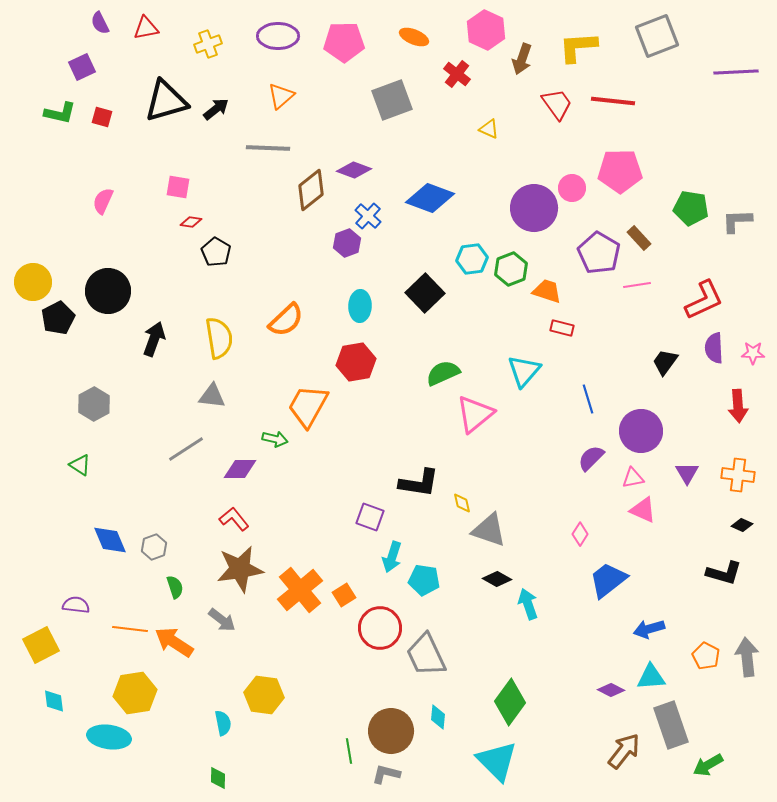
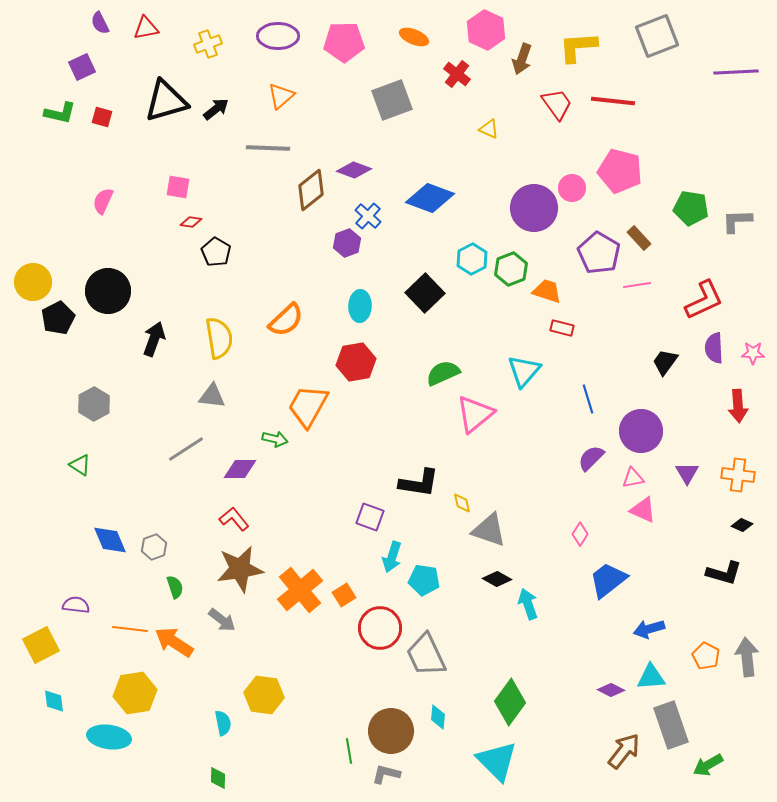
pink pentagon at (620, 171): rotated 15 degrees clockwise
cyan hexagon at (472, 259): rotated 20 degrees counterclockwise
